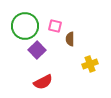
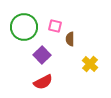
green circle: moved 1 px left, 1 px down
purple square: moved 5 px right, 5 px down
yellow cross: rotated 28 degrees counterclockwise
